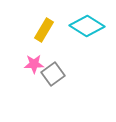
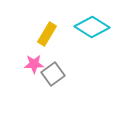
cyan diamond: moved 5 px right, 1 px down
yellow rectangle: moved 3 px right, 4 px down
